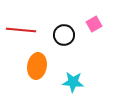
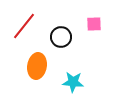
pink square: rotated 28 degrees clockwise
red line: moved 3 px right, 4 px up; rotated 56 degrees counterclockwise
black circle: moved 3 px left, 2 px down
